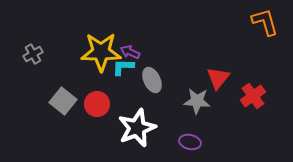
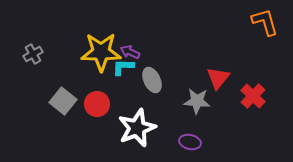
red cross: rotated 10 degrees counterclockwise
